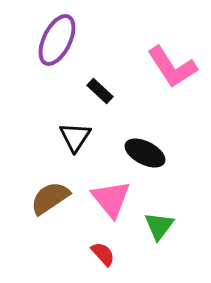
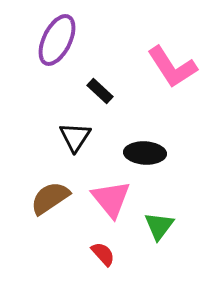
black ellipse: rotated 24 degrees counterclockwise
